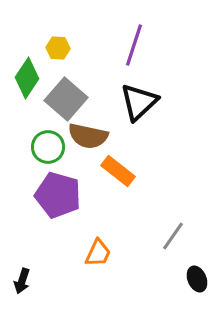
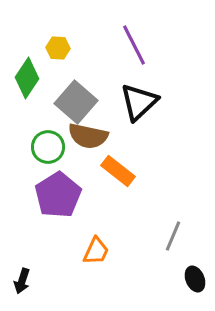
purple line: rotated 45 degrees counterclockwise
gray square: moved 10 px right, 3 px down
purple pentagon: rotated 24 degrees clockwise
gray line: rotated 12 degrees counterclockwise
orange trapezoid: moved 2 px left, 2 px up
black ellipse: moved 2 px left
